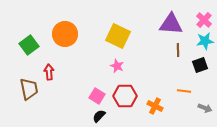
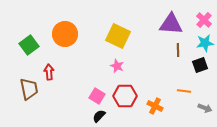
cyan star: moved 2 px down
